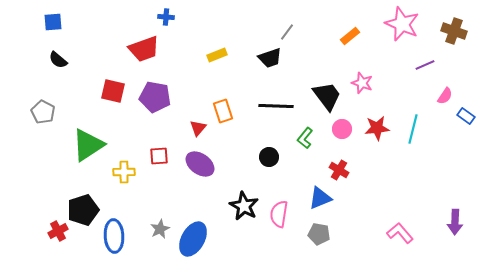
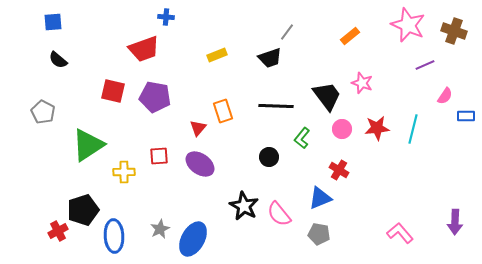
pink star at (402, 24): moved 6 px right, 1 px down
blue rectangle at (466, 116): rotated 36 degrees counterclockwise
green L-shape at (305, 138): moved 3 px left
pink semicircle at (279, 214): rotated 48 degrees counterclockwise
